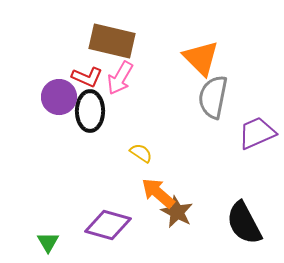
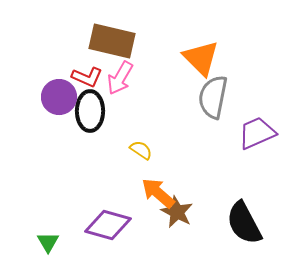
yellow semicircle: moved 3 px up
